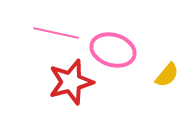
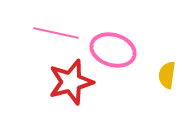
yellow semicircle: rotated 148 degrees clockwise
